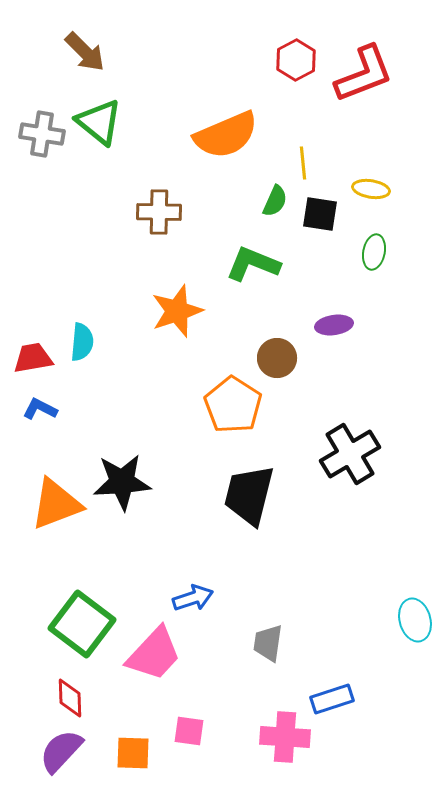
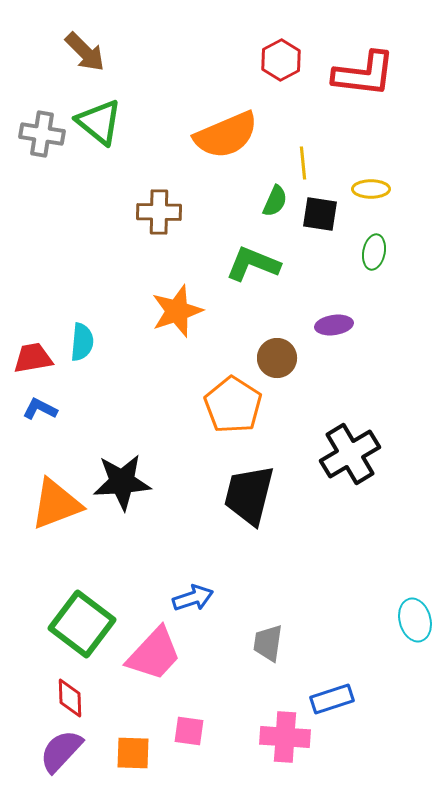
red hexagon: moved 15 px left
red L-shape: rotated 28 degrees clockwise
yellow ellipse: rotated 9 degrees counterclockwise
